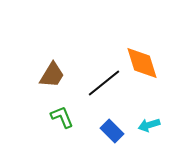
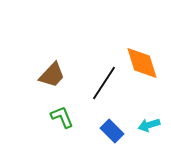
brown trapezoid: rotated 12 degrees clockwise
black line: rotated 18 degrees counterclockwise
